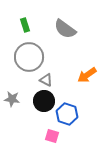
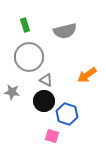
gray semicircle: moved 2 px down; rotated 50 degrees counterclockwise
gray star: moved 7 px up
